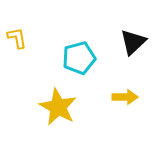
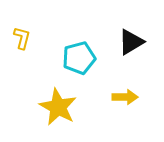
yellow L-shape: moved 5 px right; rotated 25 degrees clockwise
black triangle: moved 2 px left; rotated 12 degrees clockwise
